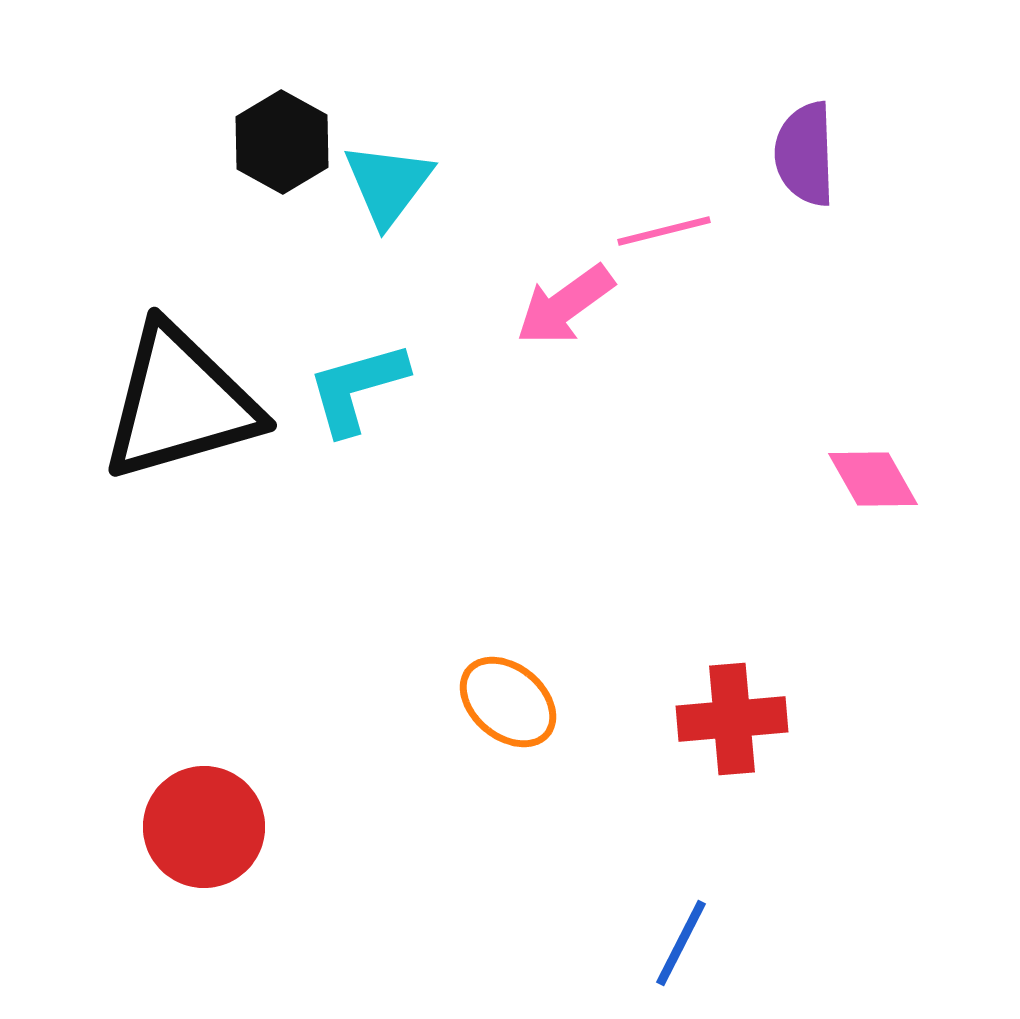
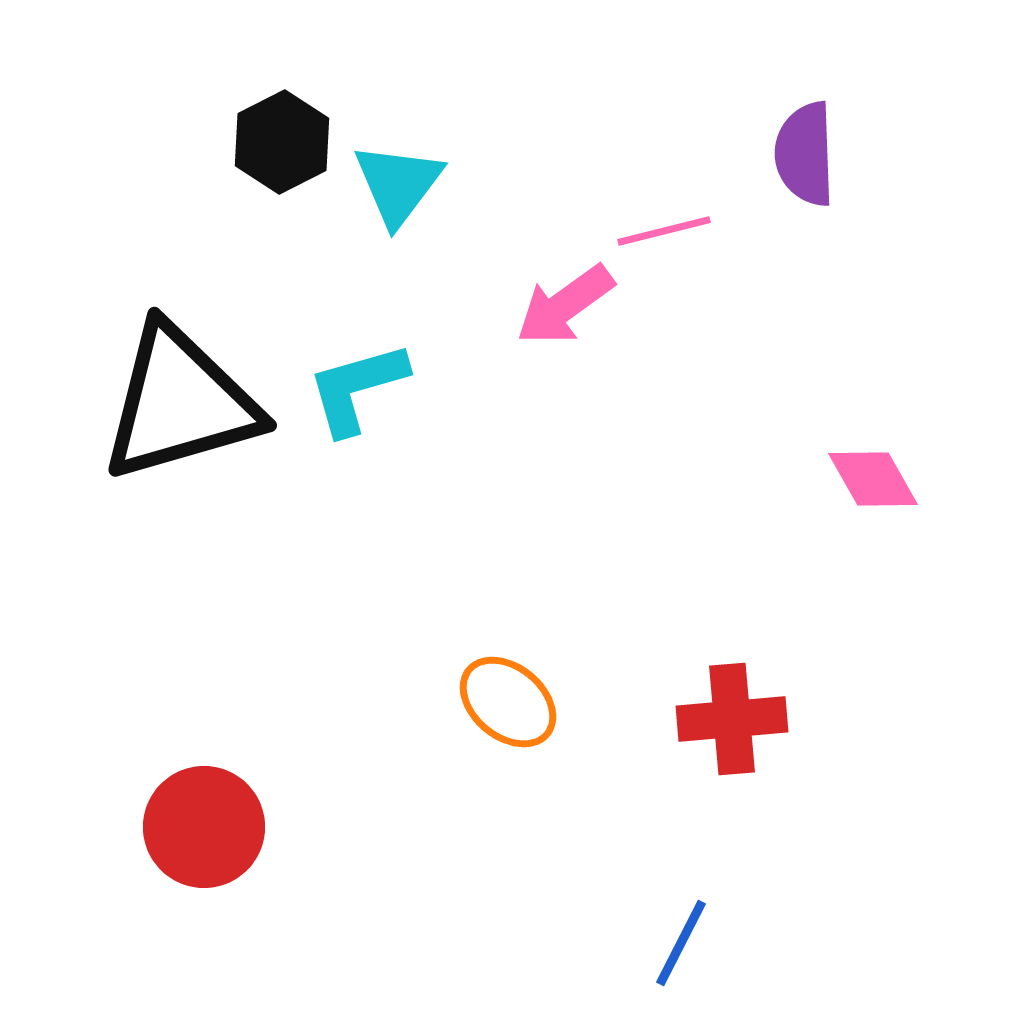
black hexagon: rotated 4 degrees clockwise
cyan triangle: moved 10 px right
